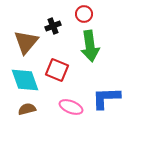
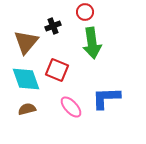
red circle: moved 1 px right, 2 px up
green arrow: moved 2 px right, 3 px up
cyan diamond: moved 1 px right, 1 px up
pink ellipse: rotated 25 degrees clockwise
